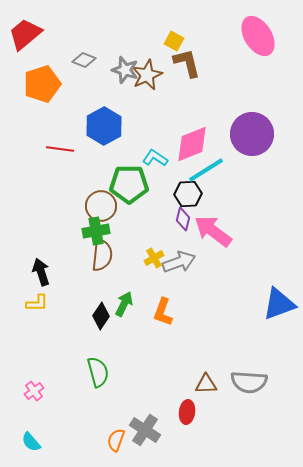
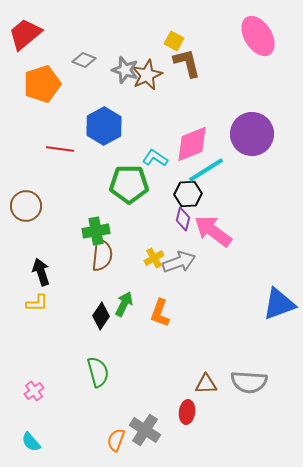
brown circle: moved 75 px left
orange L-shape: moved 3 px left, 1 px down
